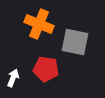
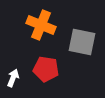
orange cross: moved 2 px right, 1 px down
gray square: moved 7 px right
